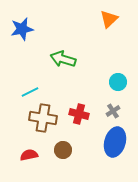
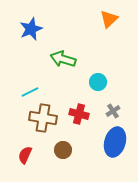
blue star: moved 9 px right; rotated 10 degrees counterclockwise
cyan circle: moved 20 px left
red semicircle: moved 4 px left; rotated 54 degrees counterclockwise
